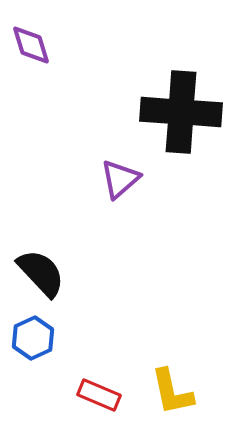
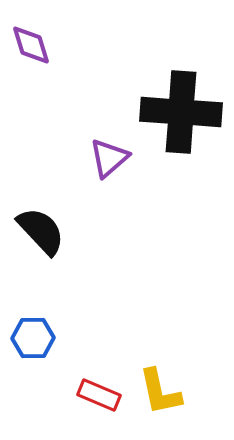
purple triangle: moved 11 px left, 21 px up
black semicircle: moved 42 px up
blue hexagon: rotated 24 degrees clockwise
yellow L-shape: moved 12 px left
